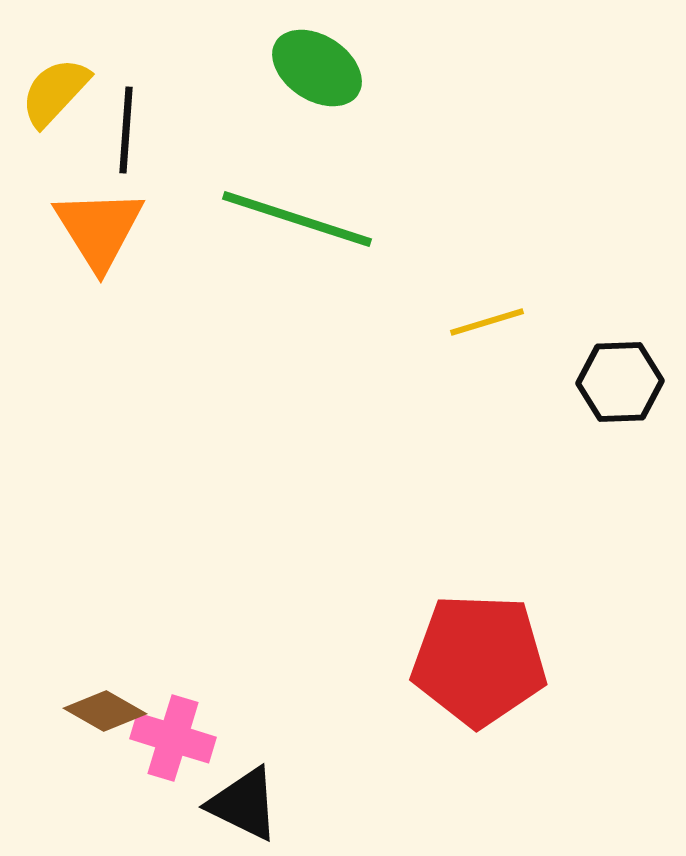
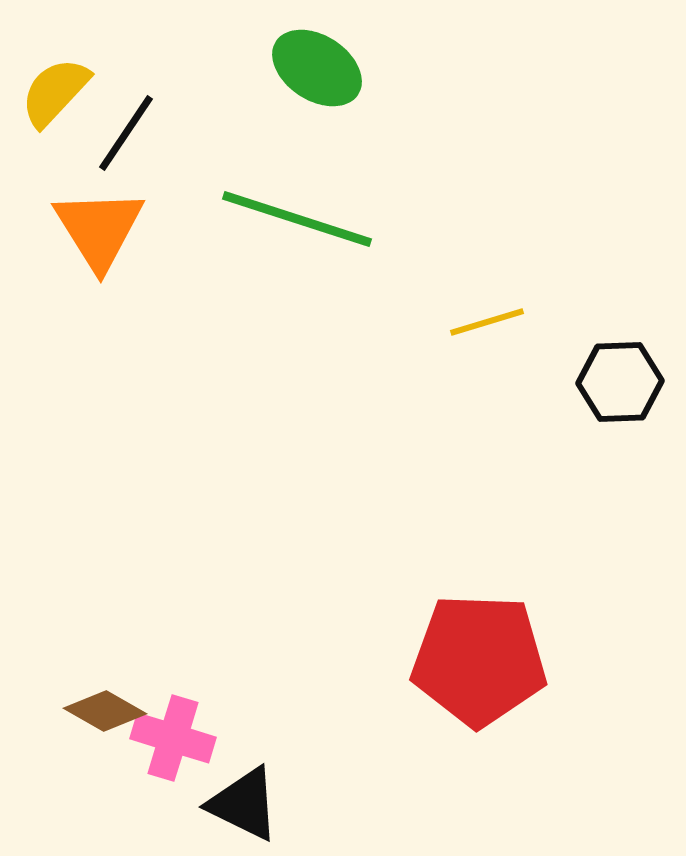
black line: moved 3 px down; rotated 30 degrees clockwise
